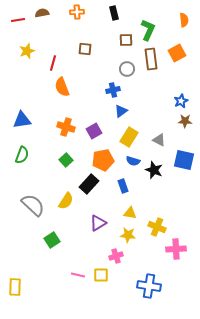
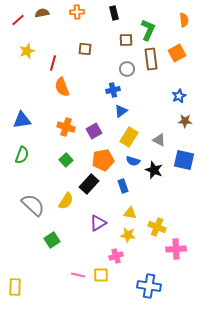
red line at (18, 20): rotated 32 degrees counterclockwise
blue star at (181, 101): moved 2 px left, 5 px up
